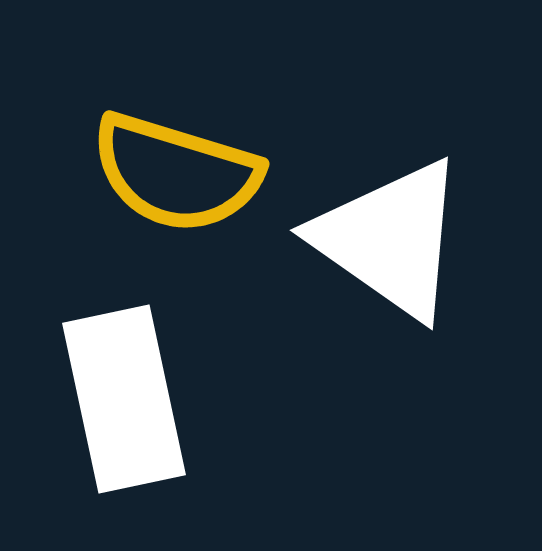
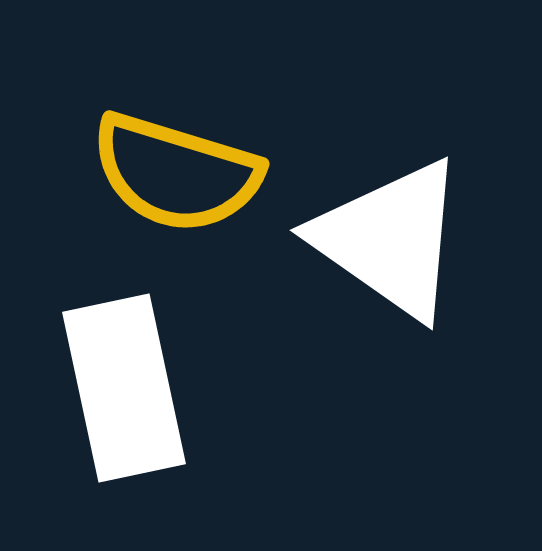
white rectangle: moved 11 px up
